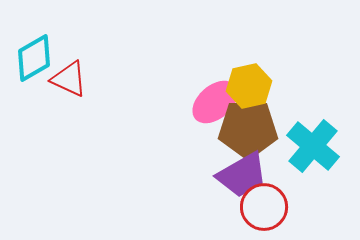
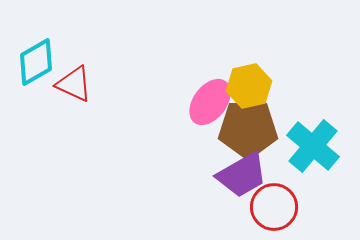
cyan diamond: moved 2 px right, 4 px down
red triangle: moved 5 px right, 5 px down
pink ellipse: moved 5 px left; rotated 12 degrees counterclockwise
red circle: moved 10 px right
